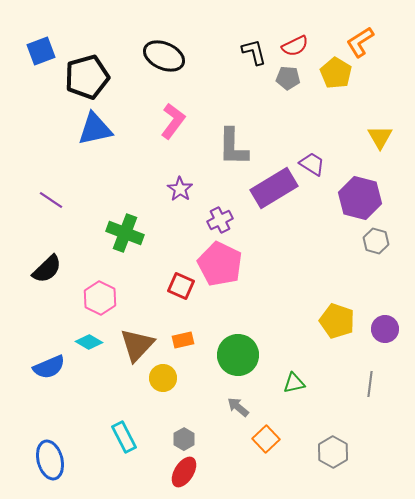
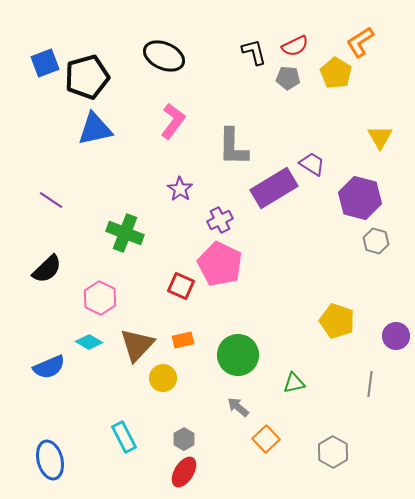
blue square at (41, 51): moved 4 px right, 12 px down
purple circle at (385, 329): moved 11 px right, 7 px down
